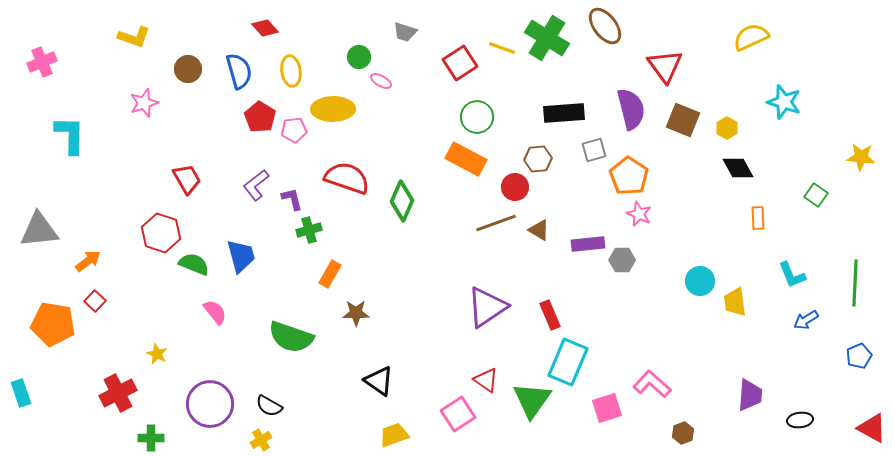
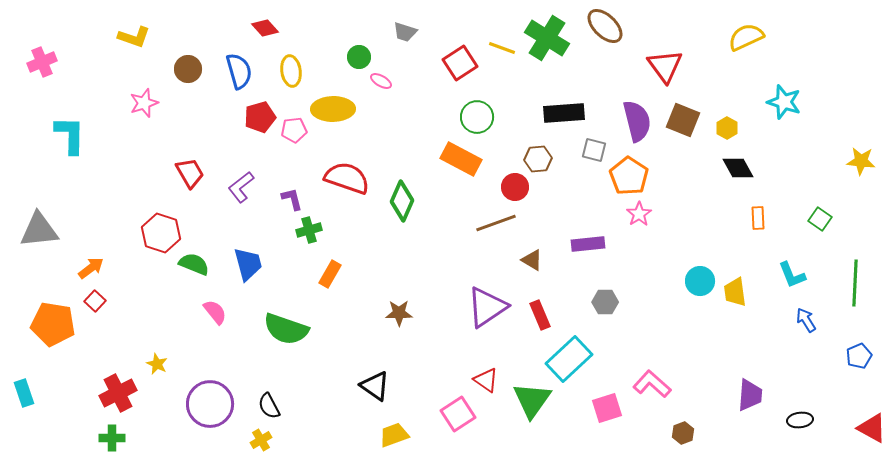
brown ellipse at (605, 26): rotated 9 degrees counterclockwise
yellow semicircle at (751, 37): moved 5 px left
purple semicircle at (631, 109): moved 6 px right, 12 px down
red pentagon at (260, 117): rotated 24 degrees clockwise
gray square at (594, 150): rotated 30 degrees clockwise
yellow star at (861, 157): moved 4 px down
orange rectangle at (466, 159): moved 5 px left
red trapezoid at (187, 179): moved 3 px right, 6 px up
purple L-shape at (256, 185): moved 15 px left, 2 px down
green square at (816, 195): moved 4 px right, 24 px down
pink star at (639, 214): rotated 15 degrees clockwise
brown triangle at (539, 230): moved 7 px left, 30 px down
blue trapezoid at (241, 256): moved 7 px right, 8 px down
gray hexagon at (622, 260): moved 17 px left, 42 px down
orange arrow at (88, 261): moved 3 px right, 7 px down
yellow trapezoid at (735, 302): moved 10 px up
brown star at (356, 313): moved 43 px right
red rectangle at (550, 315): moved 10 px left
blue arrow at (806, 320): rotated 90 degrees clockwise
green semicircle at (291, 337): moved 5 px left, 8 px up
yellow star at (157, 354): moved 10 px down
cyan rectangle at (568, 362): moved 1 px right, 3 px up; rotated 24 degrees clockwise
black triangle at (379, 381): moved 4 px left, 5 px down
cyan rectangle at (21, 393): moved 3 px right
black semicircle at (269, 406): rotated 32 degrees clockwise
green cross at (151, 438): moved 39 px left
